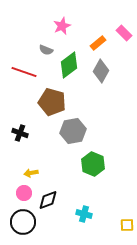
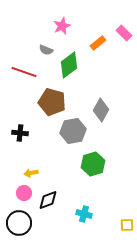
gray diamond: moved 39 px down
black cross: rotated 14 degrees counterclockwise
green hexagon: rotated 20 degrees clockwise
black circle: moved 4 px left, 1 px down
